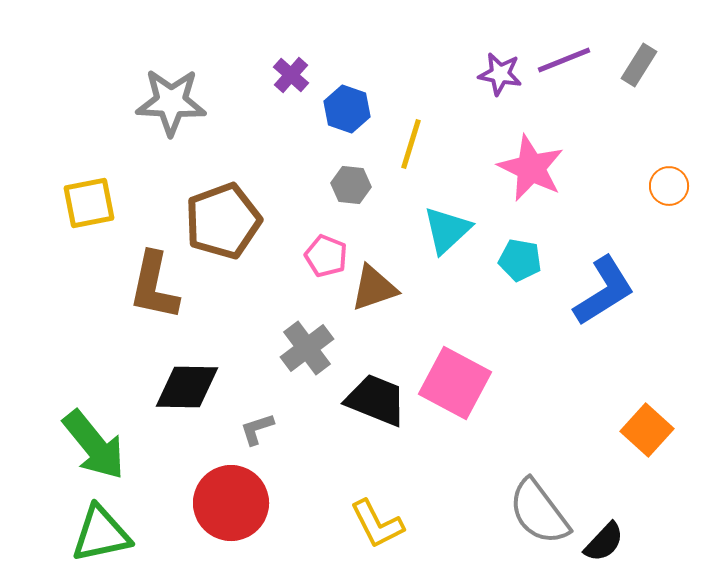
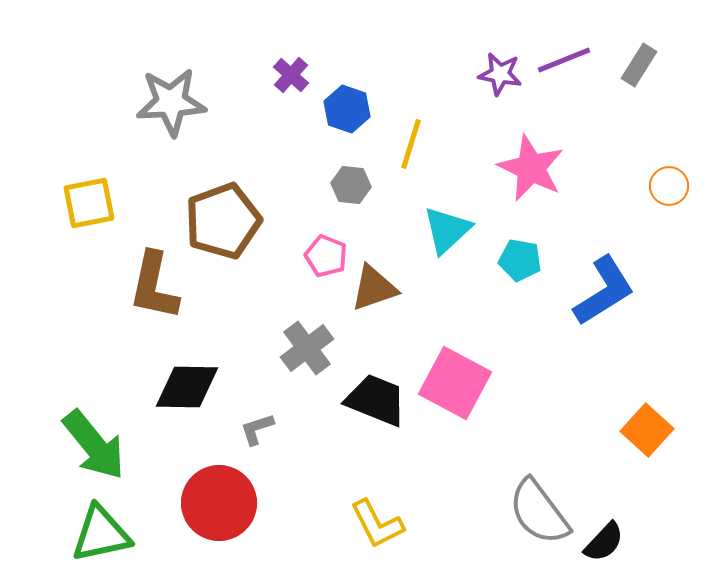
gray star: rotated 6 degrees counterclockwise
red circle: moved 12 px left
